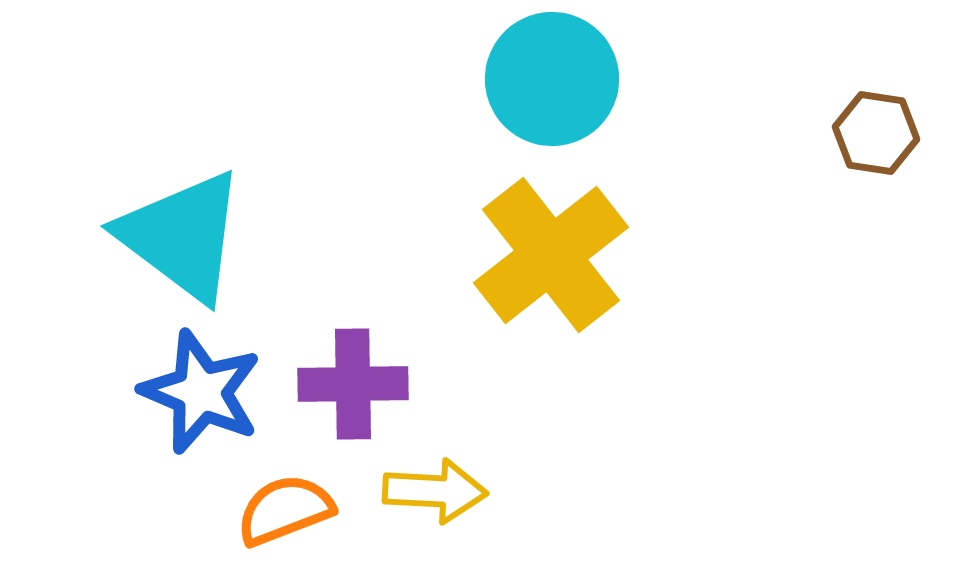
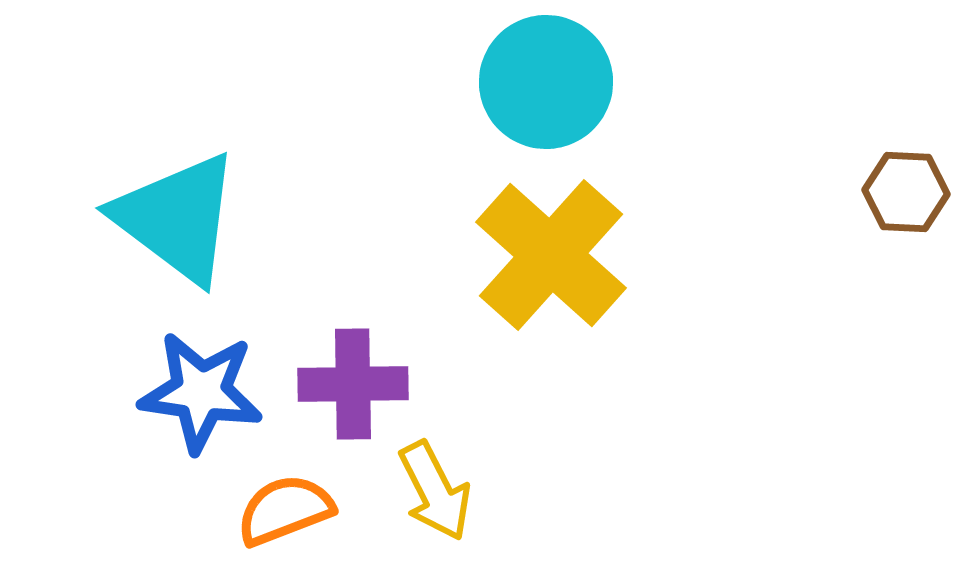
cyan circle: moved 6 px left, 3 px down
brown hexagon: moved 30 px right, 59 px down; rotated 6 degrees counterclockwise
cyan triangle: moved 5 px left, 18 px up
yellow cross: rotated 10 degrees counterclockwise
blue star: rotated 15 degrees counterclockwise
yellow arrow: rotated 60 degrees clockwise
